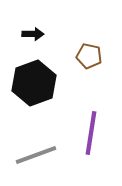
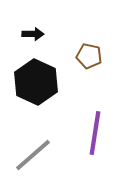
black hexagon: moved 2 px right, 1 px up; rotated 15 degrees counterclockwise
purple line: moved 4 px right
gray line: moved 3 px left; rotated 21 degrees counterclockwise
